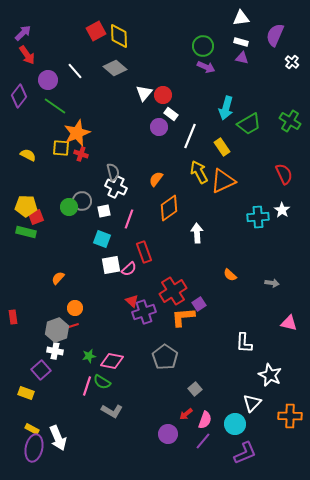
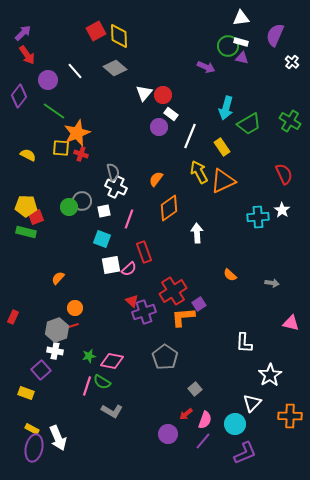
green circle at (203, 46): moved 25 px right
green line at (55, 106): moved 1 px left, 5 px down
red rectangle at (13, 317): rotated 32 degrees clockwise
pink triangle at (289, 323): moved 2 px right
white star at (270, 375): rotated 15 degrees clockwise
